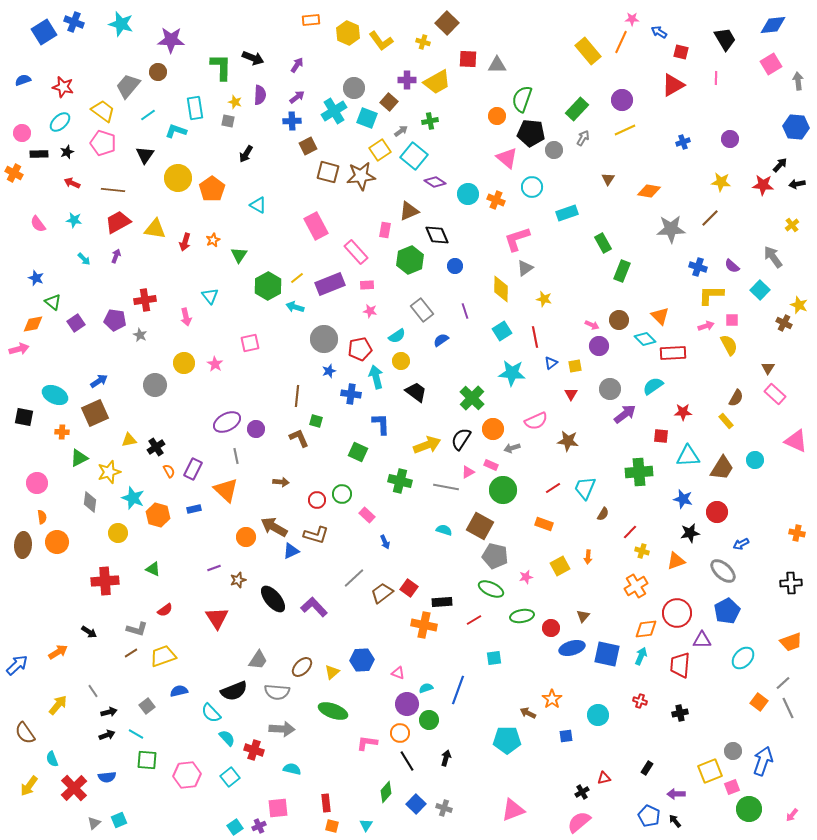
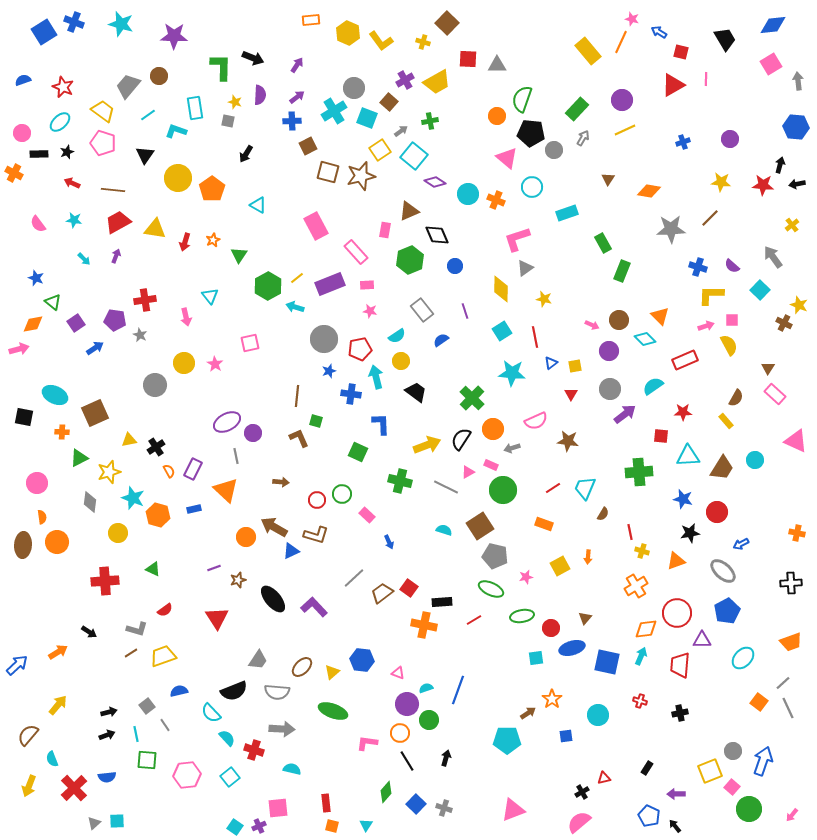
pink star at (632, 19): rotated 16 degrees clockwise
purple star at (171, 40): moved 3 px right, 4 px up
brown circle at (158, 72): moved 1 px right, 4 px down
pink line at (716, 78): moved 10 px left, 1 px down
purple cross at (407, 80): moved 2 px left; rotated 30 degrees counterclockwise
red star at (63, 87): rotated 10 degrees clockwise
black arrow at (780, 165): rotated 28 degrees counterclockwise
brown star at (361, 176): rotated 8 degrees counterclockwise
purple circle at (599, 346): moved 10 px right, 5 px down
red rectangle at (673, 353): moved 12 px right, 7 px down; rotated 20 degrees counterclockwise
blue arrow at (99, 381): moved 4 px left, 33 px up
purple circle at (256, 429): moved 3 px left, 4 px down
gray line at (446, 487): rotated 15 degrees clockwise
brown square at (480, 526): rotated 28 degrees clockwise
red line at (630, 532): rotated 56 degrees counterclockwise
blue arrow at (385, 542): moved 4 px right
brown triangle at (583, 616): moved 2 px right, 2 px down
blue square at (607, 654): moved 8 px down
cyan square at (494, 658): moved 42 px right
blue hexagon at (362, 660): rotated 10 degrees clockwise
gray line at (93, 691): moved 72 px right, 34 px down
brown arrow at (528, 713): rotated 119 degrees clockwise
brown semicircle at (25, 733): moved 3 px right, 2 px down; rotated 75 degrees clockwise
cyan line at (136, 734): rotated 49 degrees clockwise
yellow arrow at (29, 786): rotated 15 degrees counterclockwise
pink square at (732, 787): rotated 28 degrees counterclockwise
cyan square at (119, 820): moved 2 px left, 1 px down; rotated 21 degrees clockwise
black arrow at (675, 821): moved 5 px down
cyan square at (235, 827): rotated 21 degrees counterclockwise
